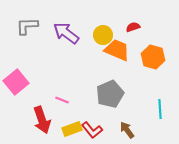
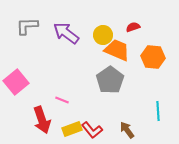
orange hexagon: rotated 10 degrees counterclockwise
gray pentagon: moved 14 px up; rotated 12 degrees counterclockwise
cyan line: moved 2 px left, 2 px down
